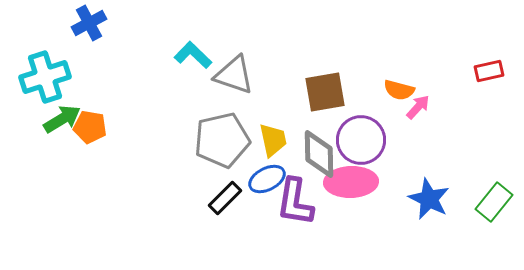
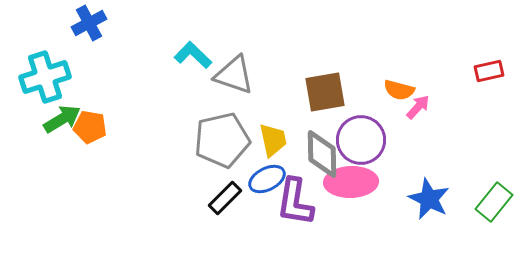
gray diamond: moved 3 px right
